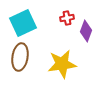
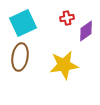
purple diamond: rotated 35 degrees clockwise
yellow star: moved 2 px right, 1 px down
